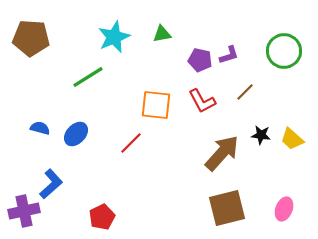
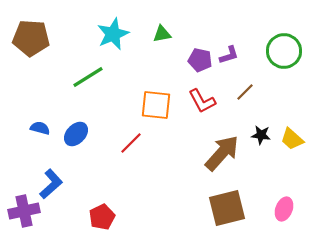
cyan star: moved 1 px left, 3 px up
